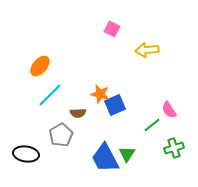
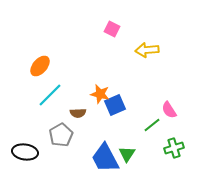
black ellipse: moved 1 px left, 2 px up
